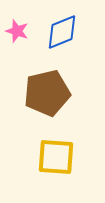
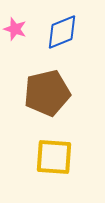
pink star: moved 2 px left, 2 px up
yellow square: moved 2 px left
